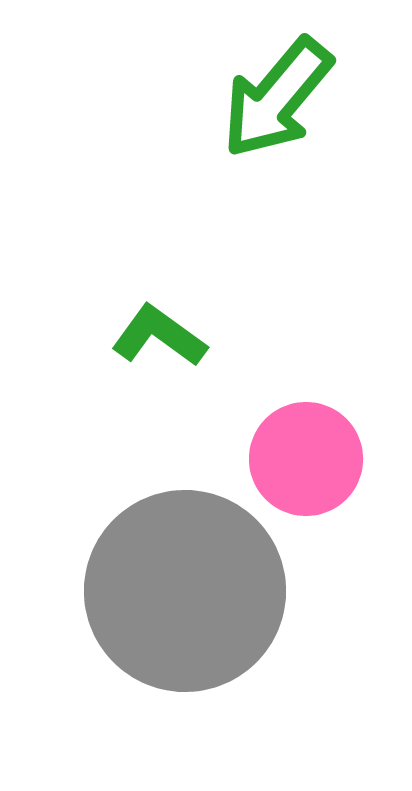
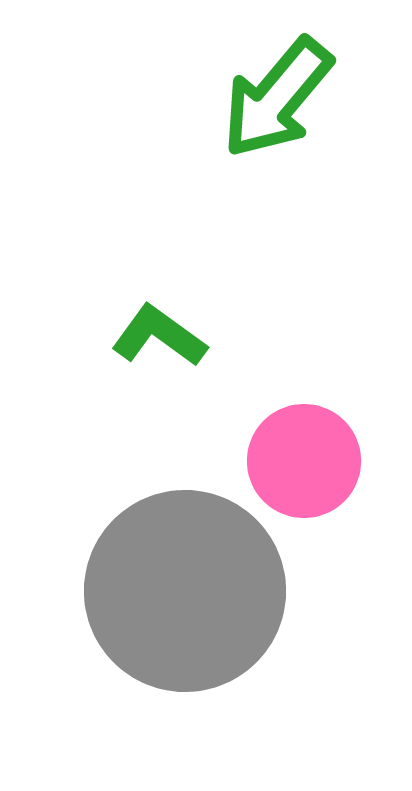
pink circle: moved 2 px left, 2 px down
